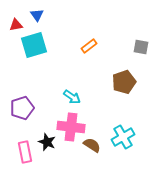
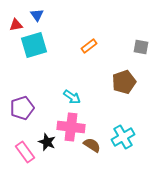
pink rectangle: rotated 25 degrees counterclockwise
